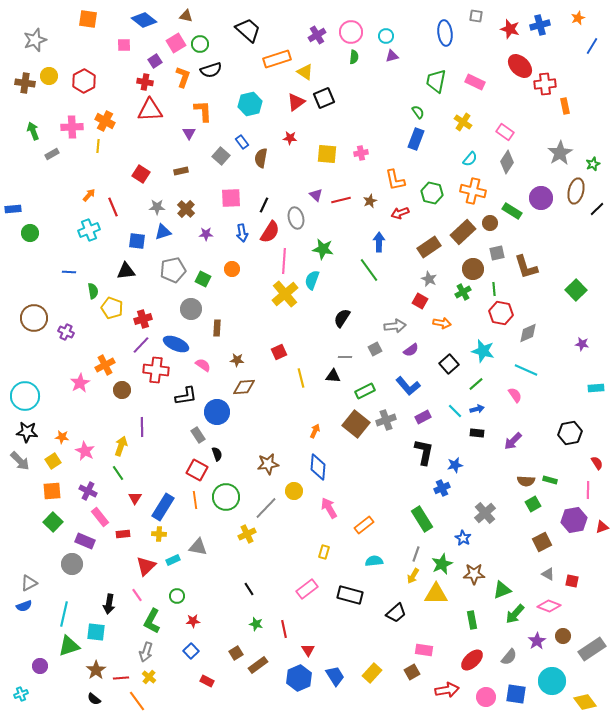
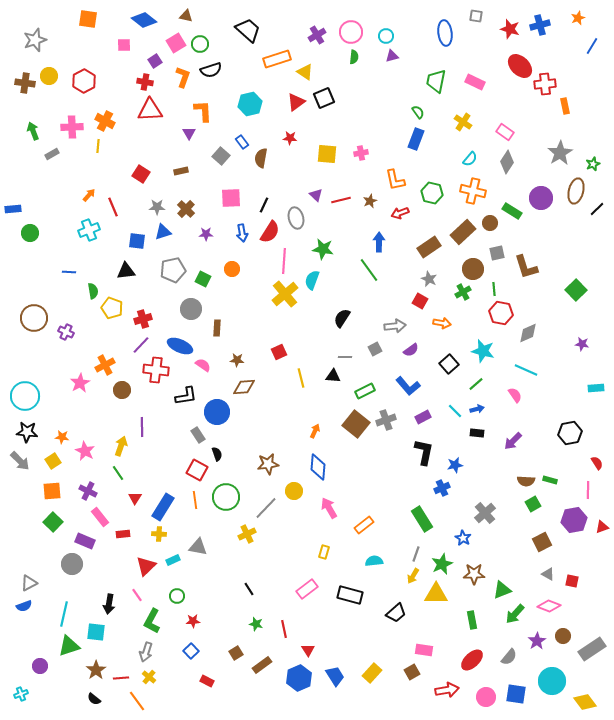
blue ellipse at (176, 344): moved 4 px right, 2 px down
brown rectangle at (258, 665): moved 4 px right
